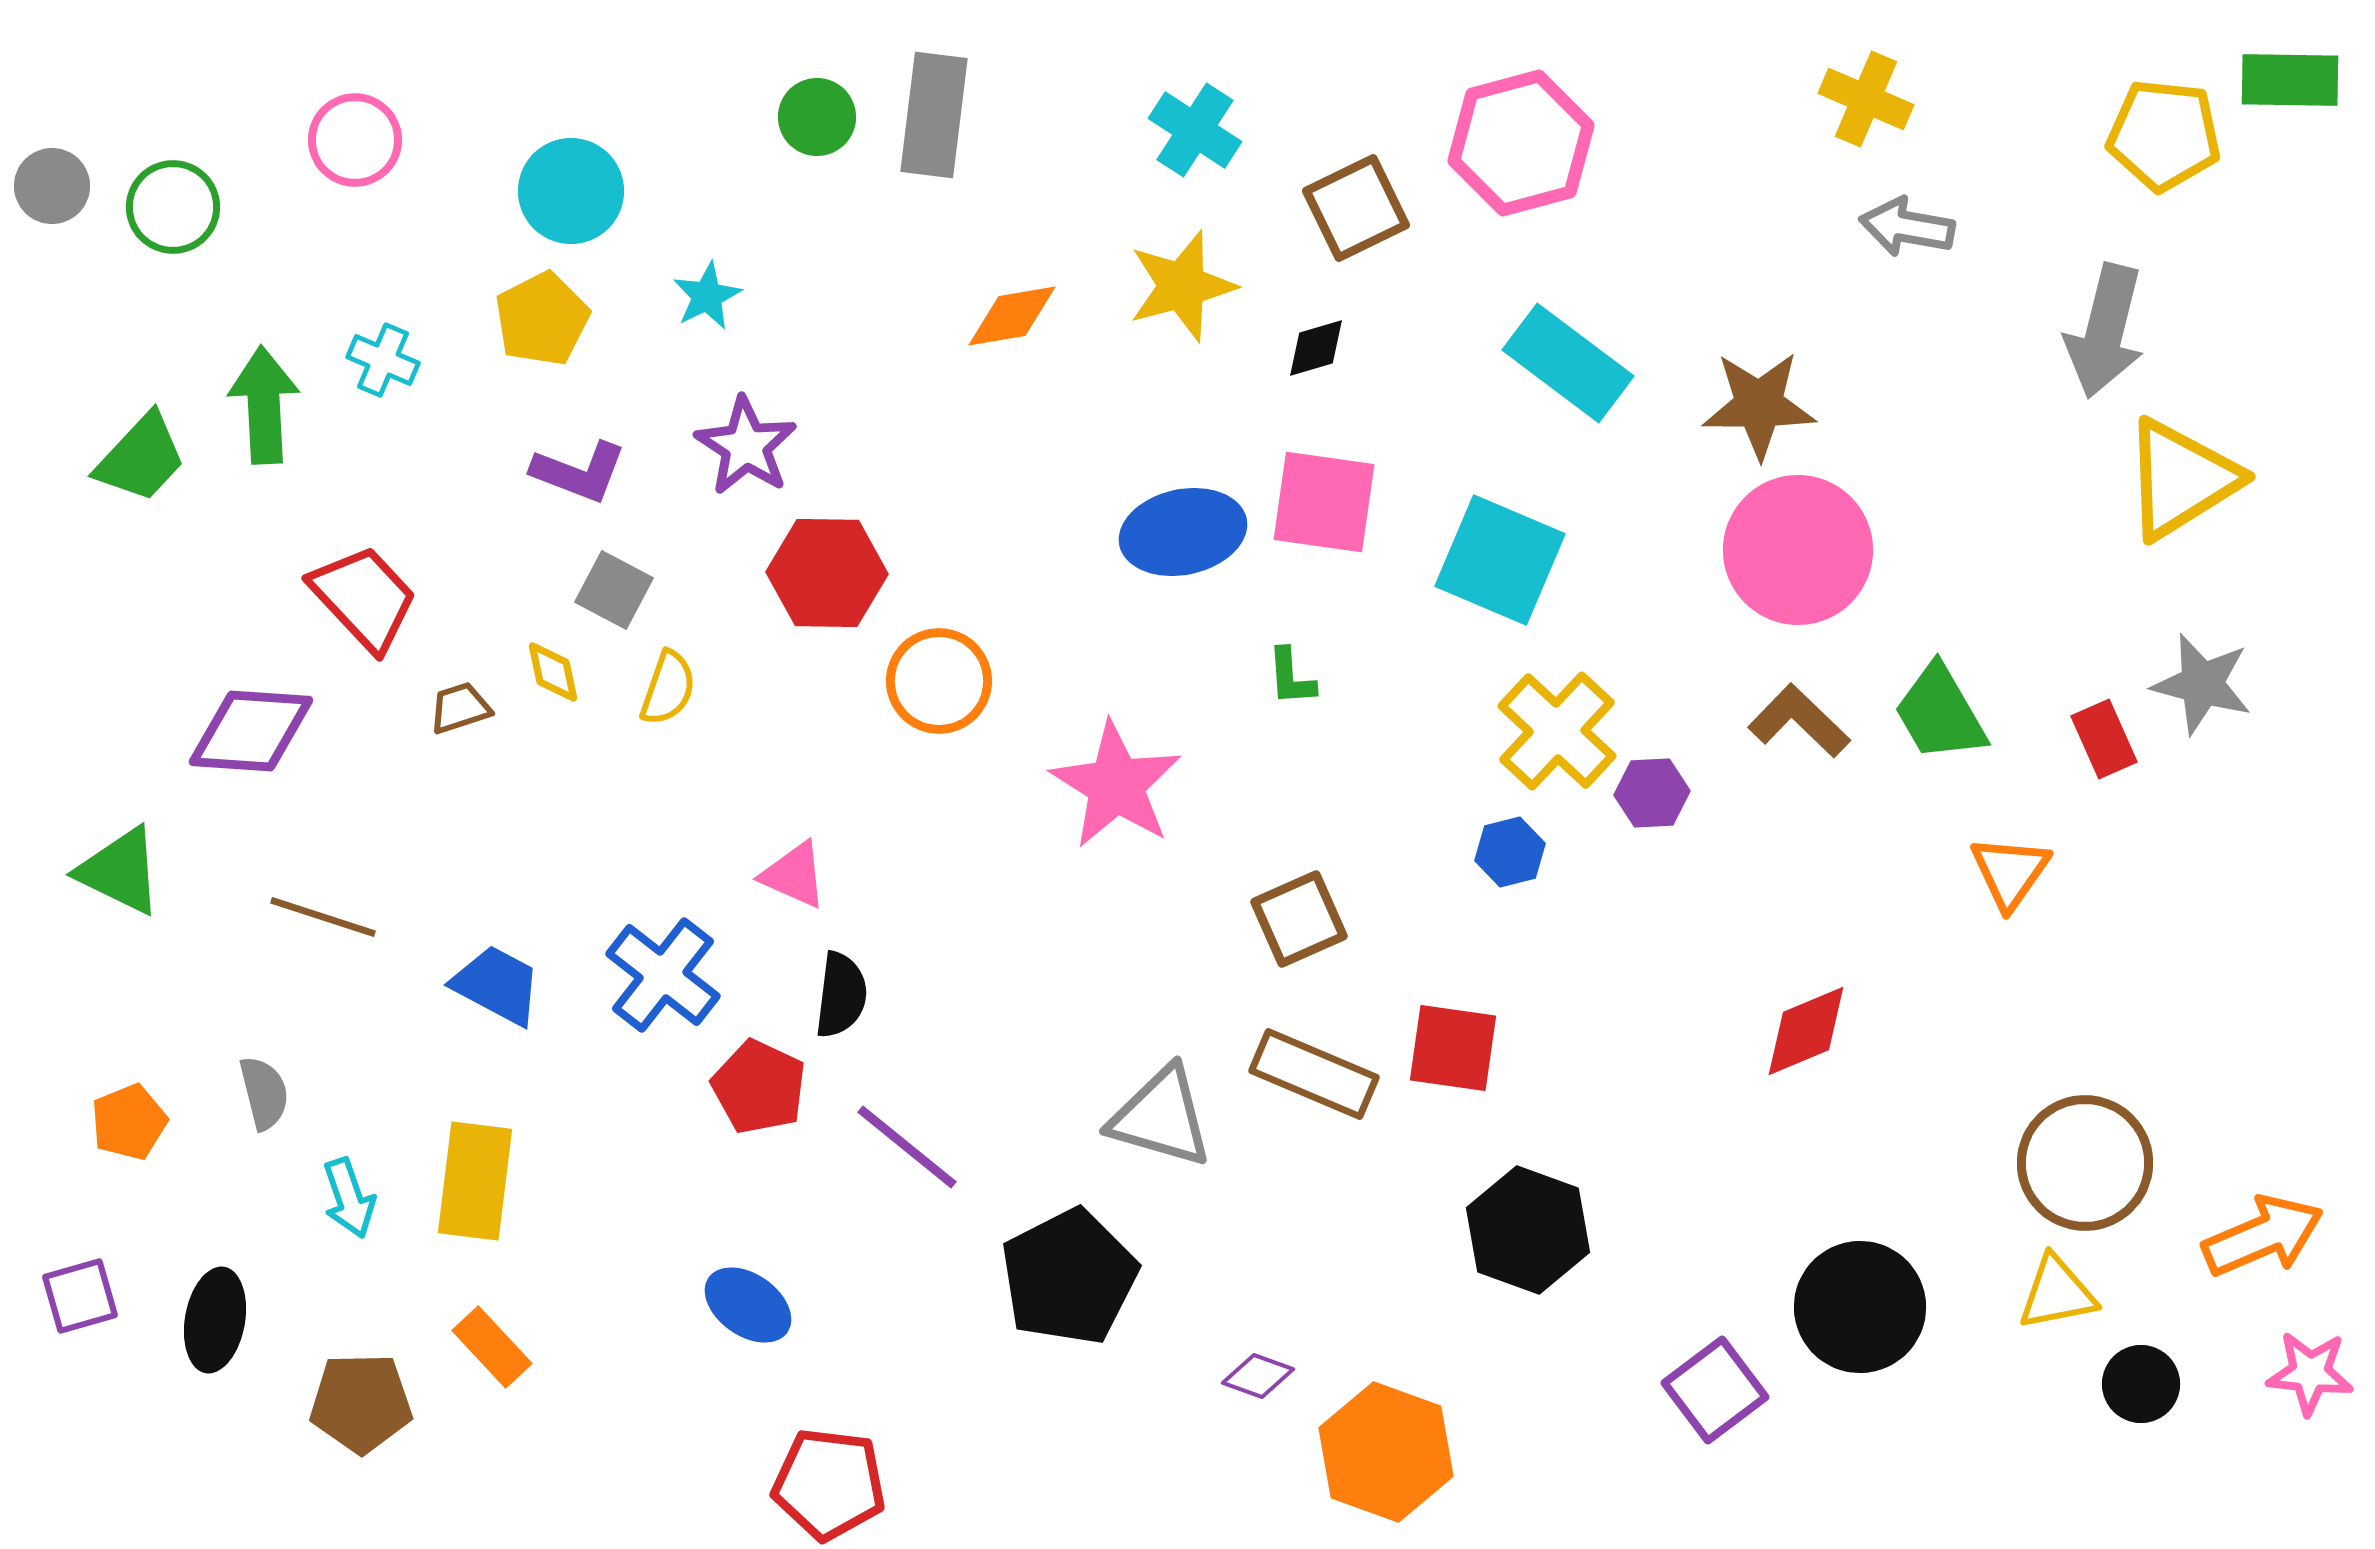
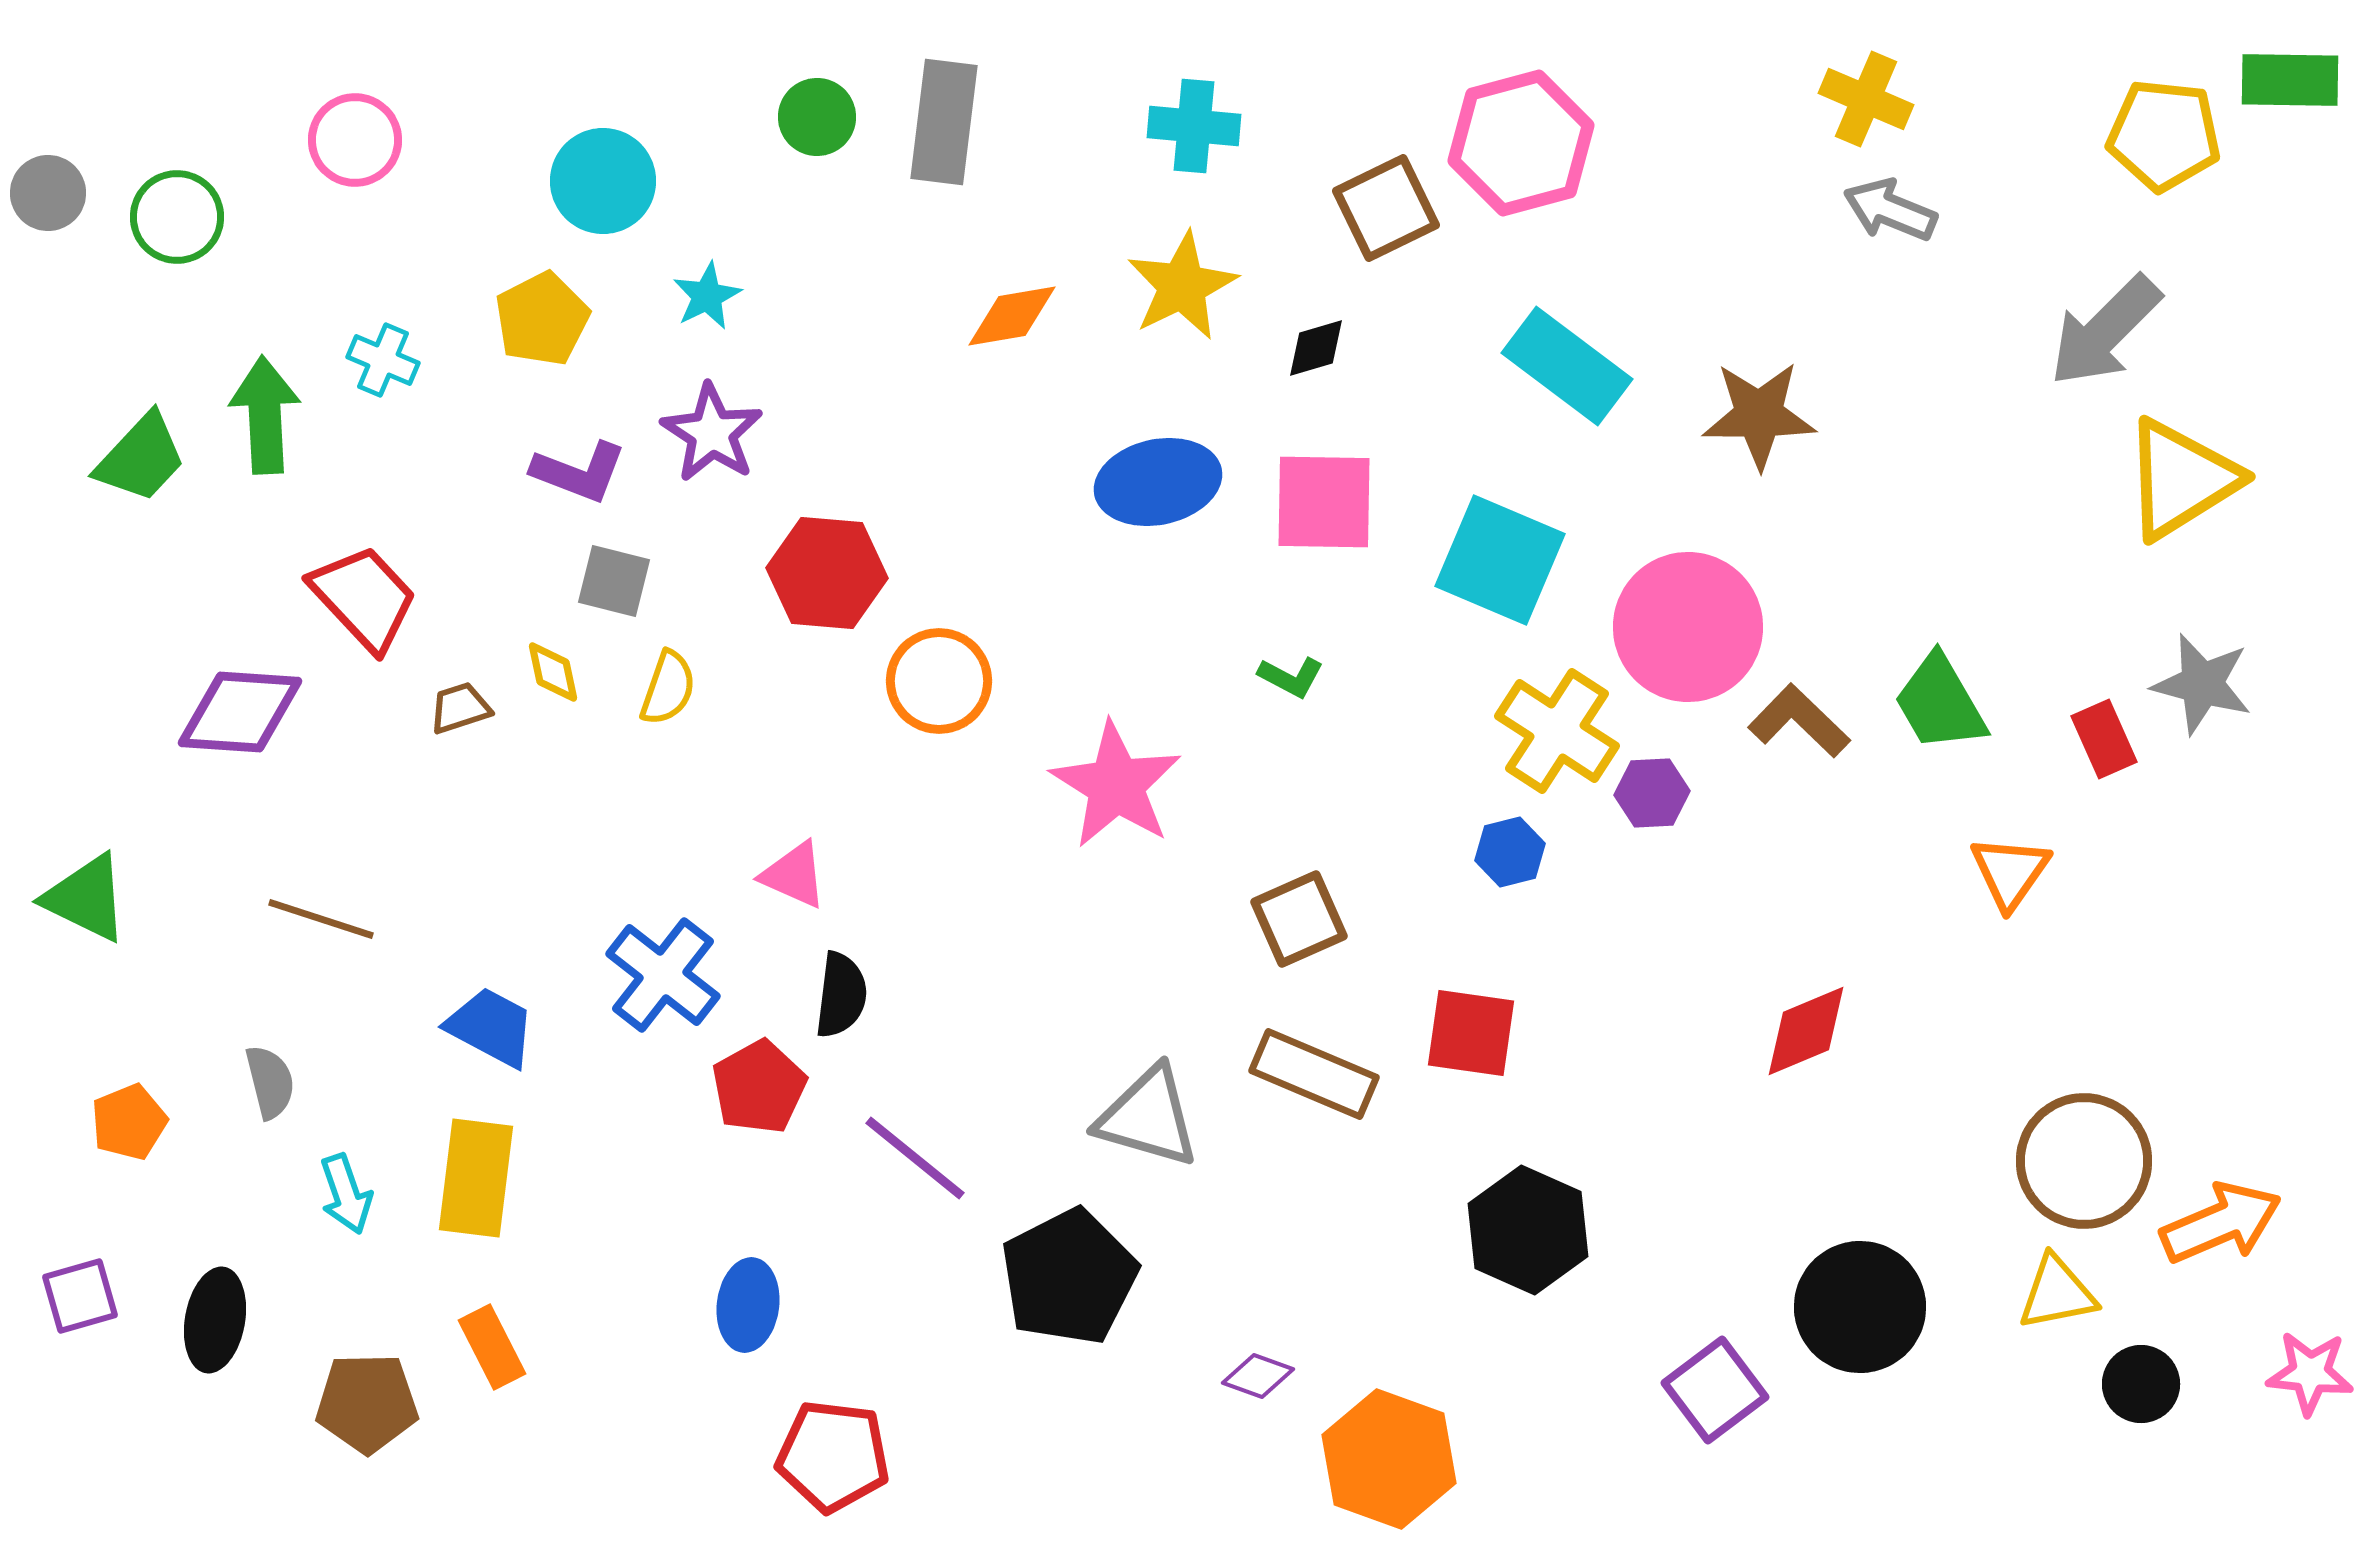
gray rectangle at (934, 115): moved 10 px right, 7 px down
cyan cross at (1195, 130): moved 1 px left, 4 px up; rotated 28 degrees counterclockwise
gray circle at (52, 186): moved 4 px left, 7 px down
cyan circle at (571, 191): moved 32 px right, 10 px up
green circle at (173, 207): moved 4 px right, 10 px down
brown square at (1356, 208): moved 30 px right
gray arrow at (1907, 227): moved 17 px left, 17 px up; rotated 12 degrees clockwise
yellow star at (1182, 286): rotated 11 degrees counterclockwise
gray arrow at (2105, 331): rotated 31 degrees clockwise
cyan rectangle at (1568, 363): moved 1 px left, 3 px down
green arrow at (264, 405): moved 1 px right, 10 px down
brown star at (1759, 405): moved 10 px down
purple star at (746, 446): moved 34 px left, 13 px up
pink square at (1324, 502): rotated 7 degrees counterclockwise
blue ellipse at (1183, 532): moved 25 px left, 50 px up
pink circle at (1798, 550): moved 110 px left, 77 px down
red hexagon at (827, 573): rotated 4 degrees clockwise
gray square at (614, 590): moved 9 px up; rotated 14 degrees counterclockwise
green L-shape at (1291, 677): rotated 58 degrees counterclockwise
green trapezoid at (1940, 713): moved 10 px up
purple diamond at (251, 731): moved 11 px left, 19 px up
yellow cross at (1557, 731): rotated 10 degrees counterclockwise
green triangle at (120, 871): moved 34 px left, 27 px down
brown line at (323, 917): moved 2 px left, 2 px down
blue trapezoid at (497, 985): moved 6 px left, 42 px down
red square at (1453, 1048): moved 18 px right, 15 px up
red pentagon at (759, 1087): rotated 18 degrees clockwise
gray semicircle at (264, 1093): moved 6 px right, 11 px up
gray triangle at (1161, 1117): moved 13 px left
purple line at (907, 1147): moved 8 px right, 11 px down
brown circle at (2085, 1163): moved 1 px left, 2 px up
yellow rectangle at (475, 1181): moved 1 px right, 3 px up
cyan arrow at (349, 1198): moved 3 px left, 4 px up
black hexagon at (1528, 1230): rotated 4 degrees clockwise
orange arrow at (2263, 1236): moved 42 px left, 13 px up
blue ellipse at (748, 1305): rotated 62 degrees clockwise
orange rectangle at (492, 1347): rotated 16 degrees clockwise
brown pentagon at (361, 1403): moved 6 px right
orange hexagon at (1386, 1452): moved 3 px right, 7 px down
red pentagon at (829, 1484): moved 4 px right, 28 px up
